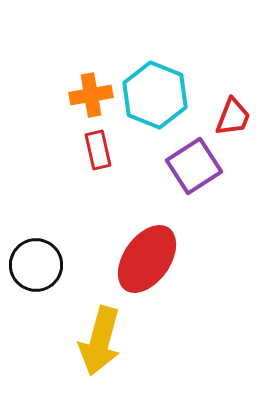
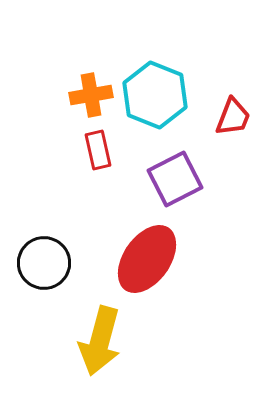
purple square: moved 19 px left, 13 px down; rotated 6 degrees clockwise
black circle: moved 8 px right, 2 px up
